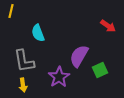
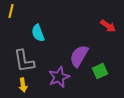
green square: moved 1 px down
purple star: rotated 10 degrees clockwise
